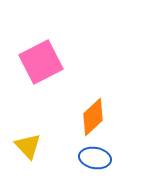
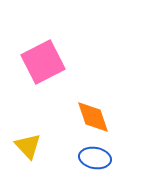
pink square: moved 2 px right
orange diamond: rotated 66 degrees counterclockwise
